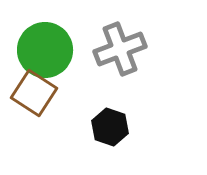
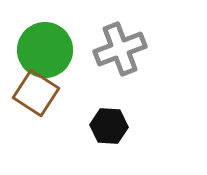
brown square: moved 2 px right
black hexagon: moved 1 px left, 1 px up; rotated 15 degrees counterclockwise
